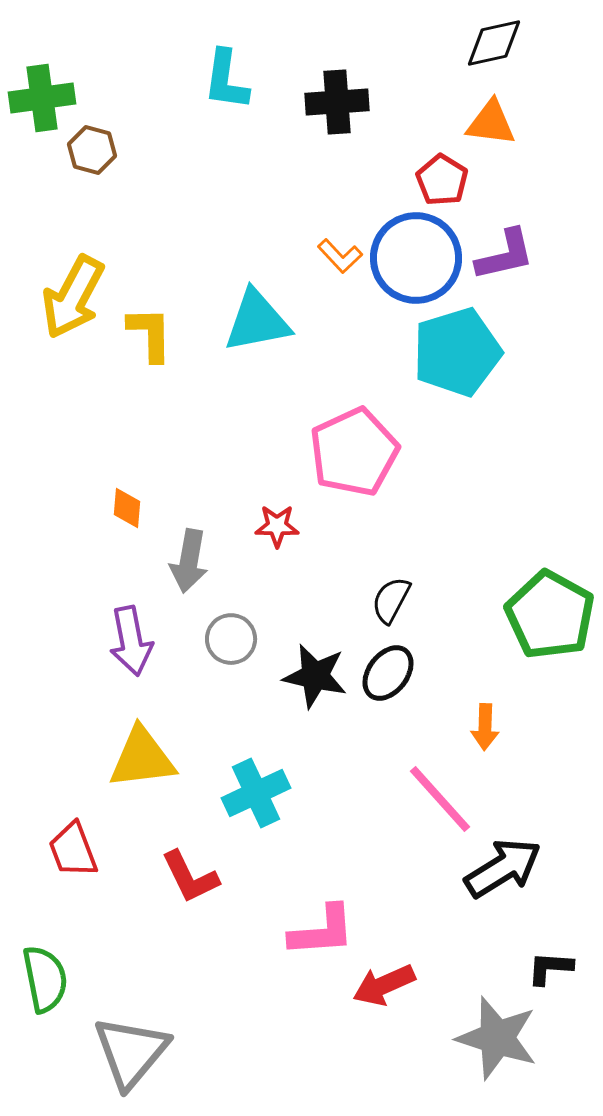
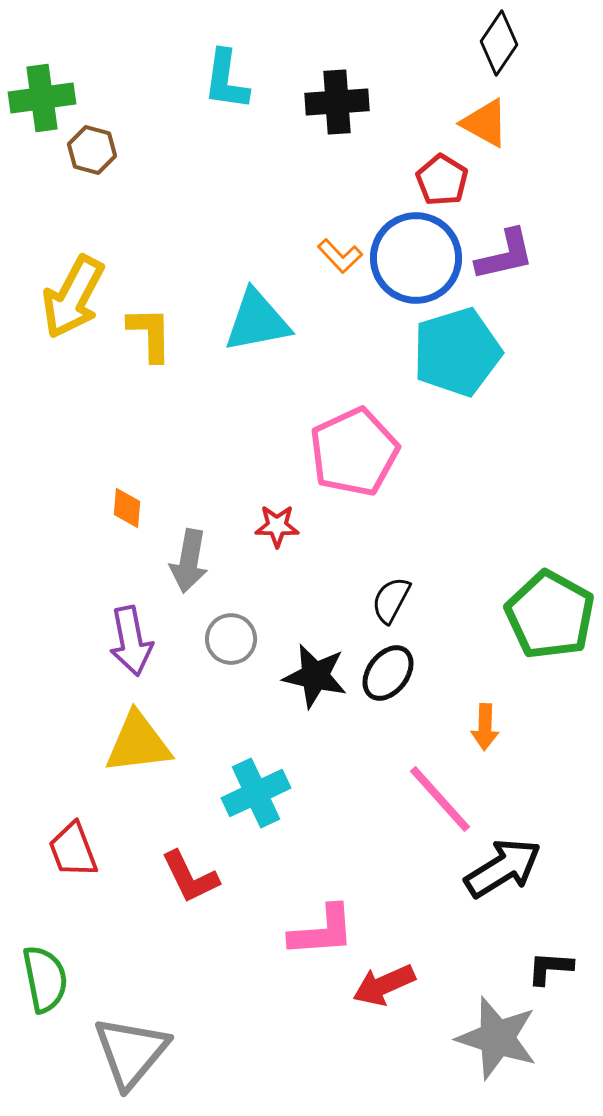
black diamond: moved 5 px right; rotated 44 degrees counterclockwise
orange triangle: moved 6 px left; rotated 22 degrees clockwise
yellow triangle: moved 4 px left, 15 px up
